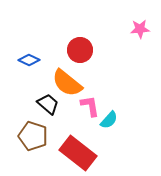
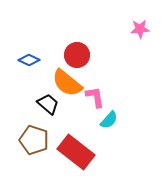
red circle: moved 3 px left, 5 px down
pink L-shape: moved 5 px right, 9 px up
brown pentagon: moved 1 px right, 4 px down
red rectangle: moved 2 px left, 1 px up
